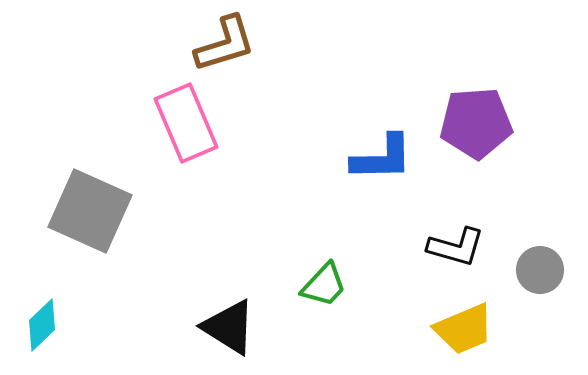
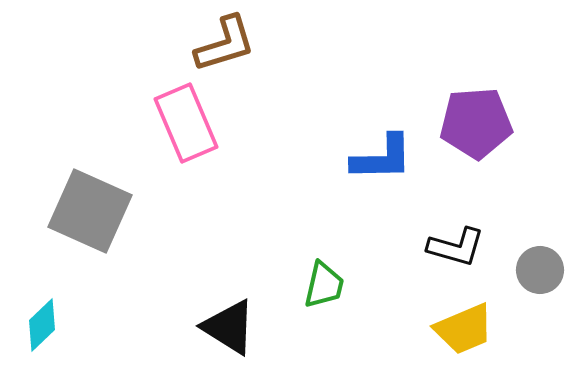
green trapezoid: rotated 30 degrees counterclockwise
